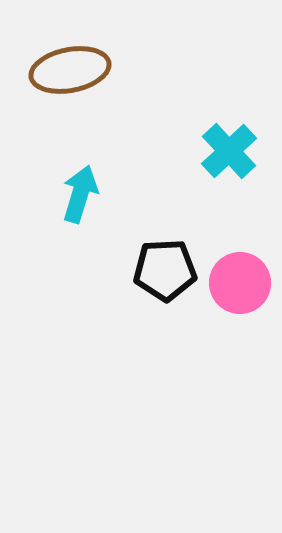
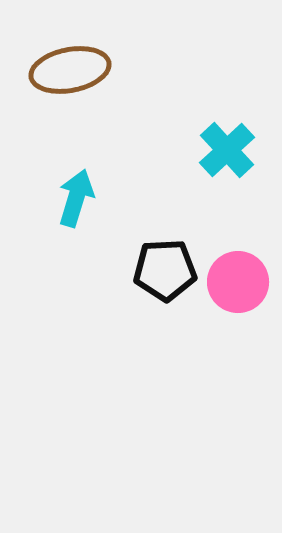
cyan cross: moved 2 px left, 1 px up
cyan arrow: moved 4 px left, 4 px down
pink circle: moved 2 px left, 1 px up
